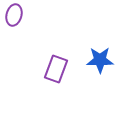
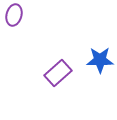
purple rectangle: moved 2 px right, 4 px down; rotated 28 degrees clockwise
